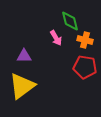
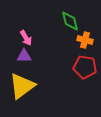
pink arrow: moved 30 px left
